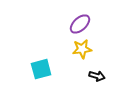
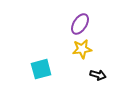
purple ellipse: rotated 15 degrees counterclockwise
black arrow: moved 1 px right, 1 px up
